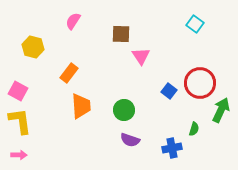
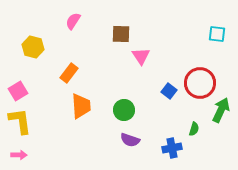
cyan square: moved 22 px right, 10 px down; rotated 30 degrees counterclockwise
pink square: rotated 30 degrees clockwise
